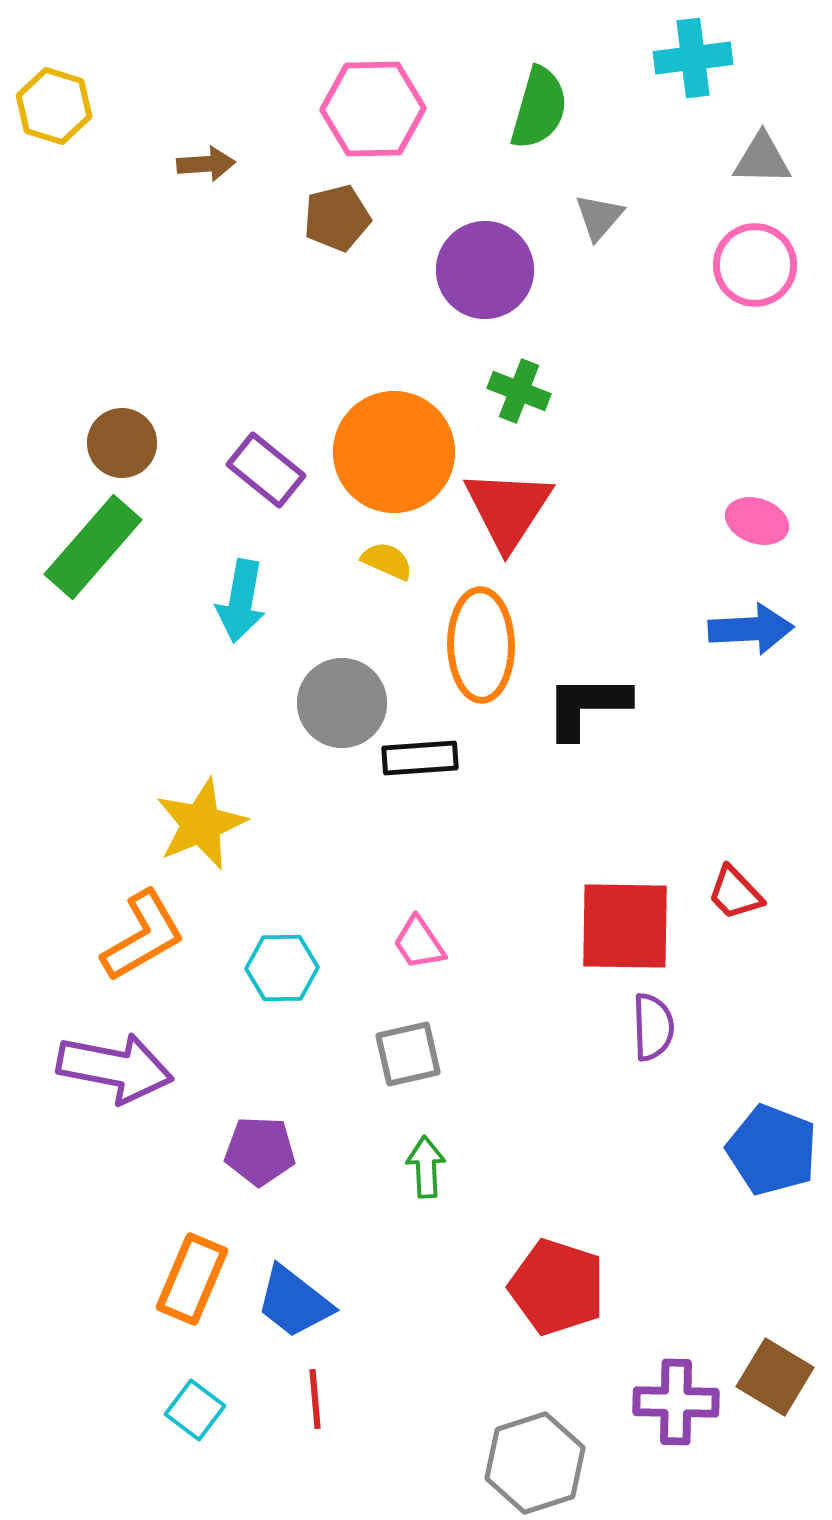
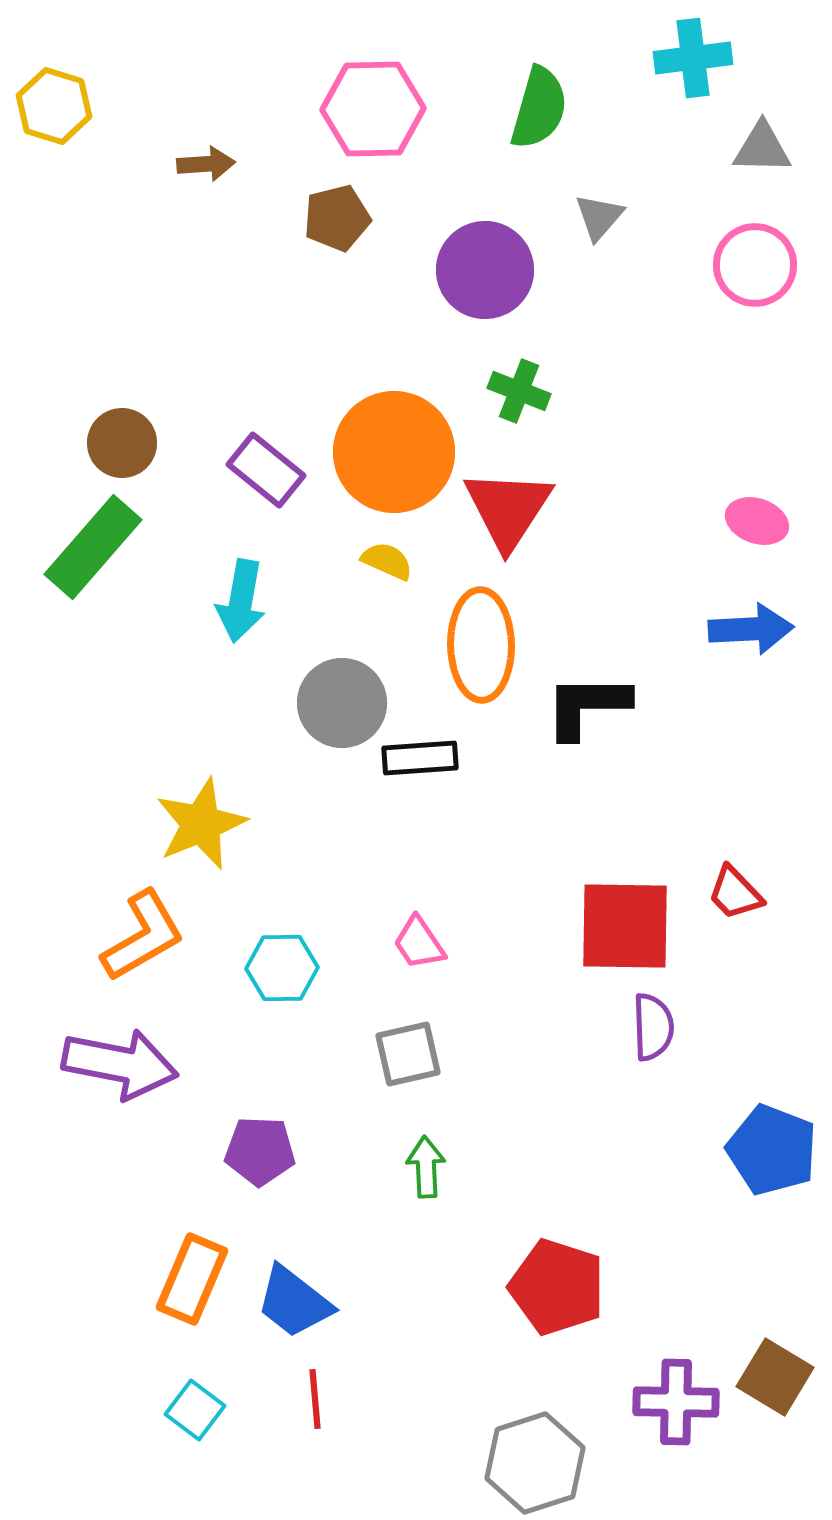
gray triangle at (762, 159): moved 11 px up
purple arrow at (115, 1068): moved 5 px right, 4 px up
